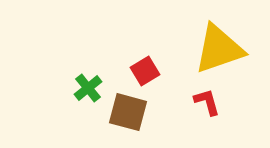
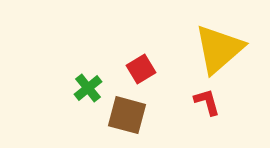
yellow triangle: rotated 22 degrees counterclockwise
red square: moved 4 px left, 2 px up
brown square: moved 1 px left, 3 px down
